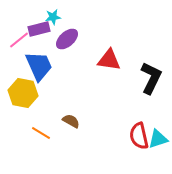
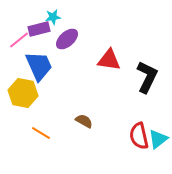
black L-shape: moved 4 px left, 1 px up
brown semicircle: moved 13 px right
cyan triangle: rotated 20 degrees counterclockwise
